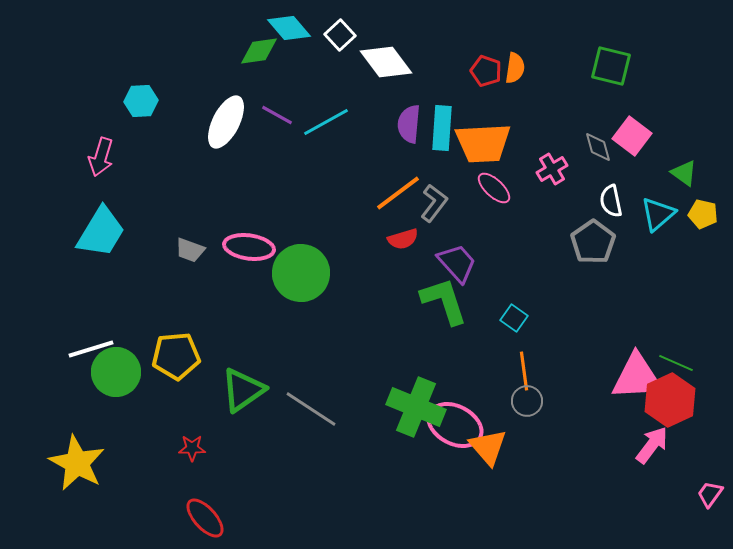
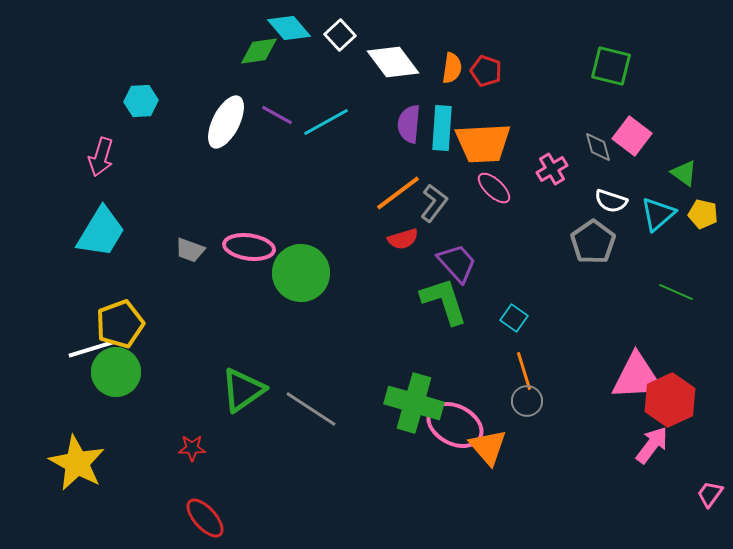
white diamond at (386, 62): moved 7 px right
orange semicircle at (515, 68): moved 63 px left
white semicircle at (611, 201): rotated 60 degrees counterclockwise
yellow pentagon at (176, 356): moved 56 px left, 32 px up; rotated 15 degrees counterclockwise
green line at (676, 363): moved 71 px up
orange line at (524, 371): rotated 9 degrees counterclockwise
green cross at (416, 407): moved 2 px left, 4 px up; rotated 6 degrees counterclockwise
